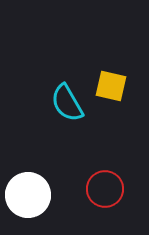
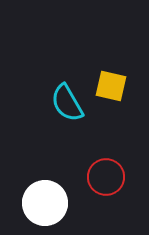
red circle: moved 1 px right, 12 px up
white circle: moved 17 px right, 8 px down
